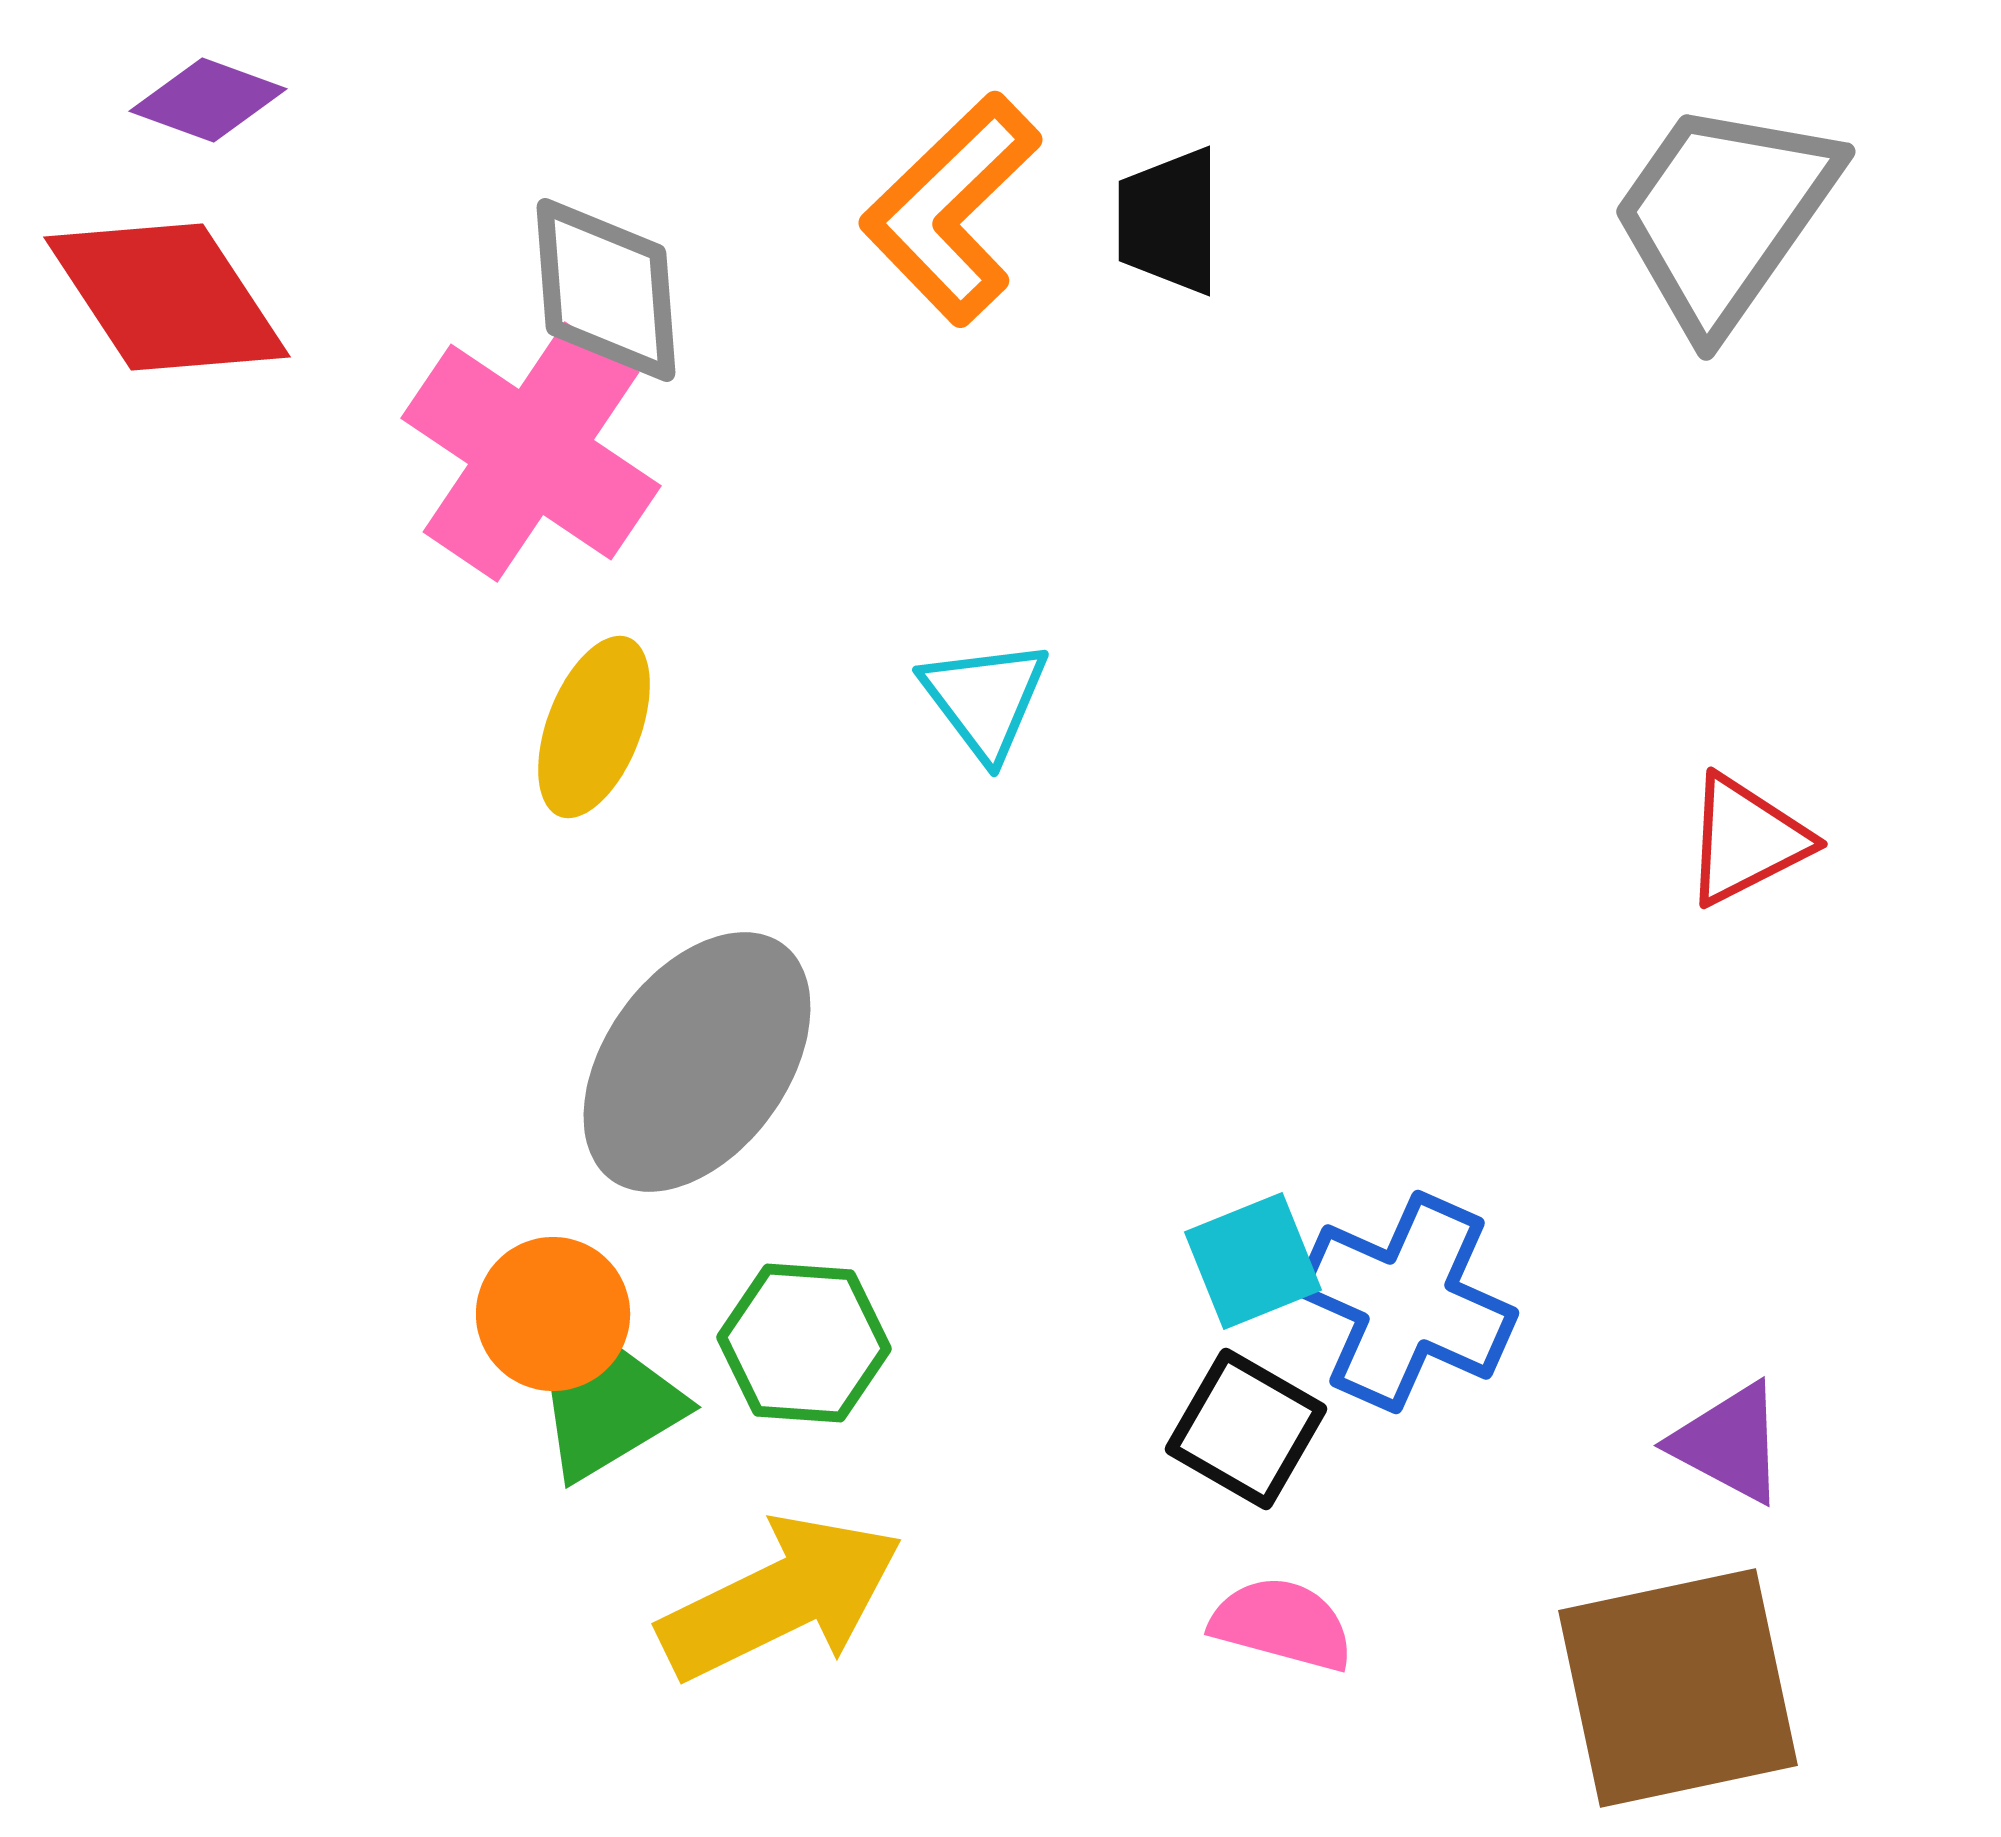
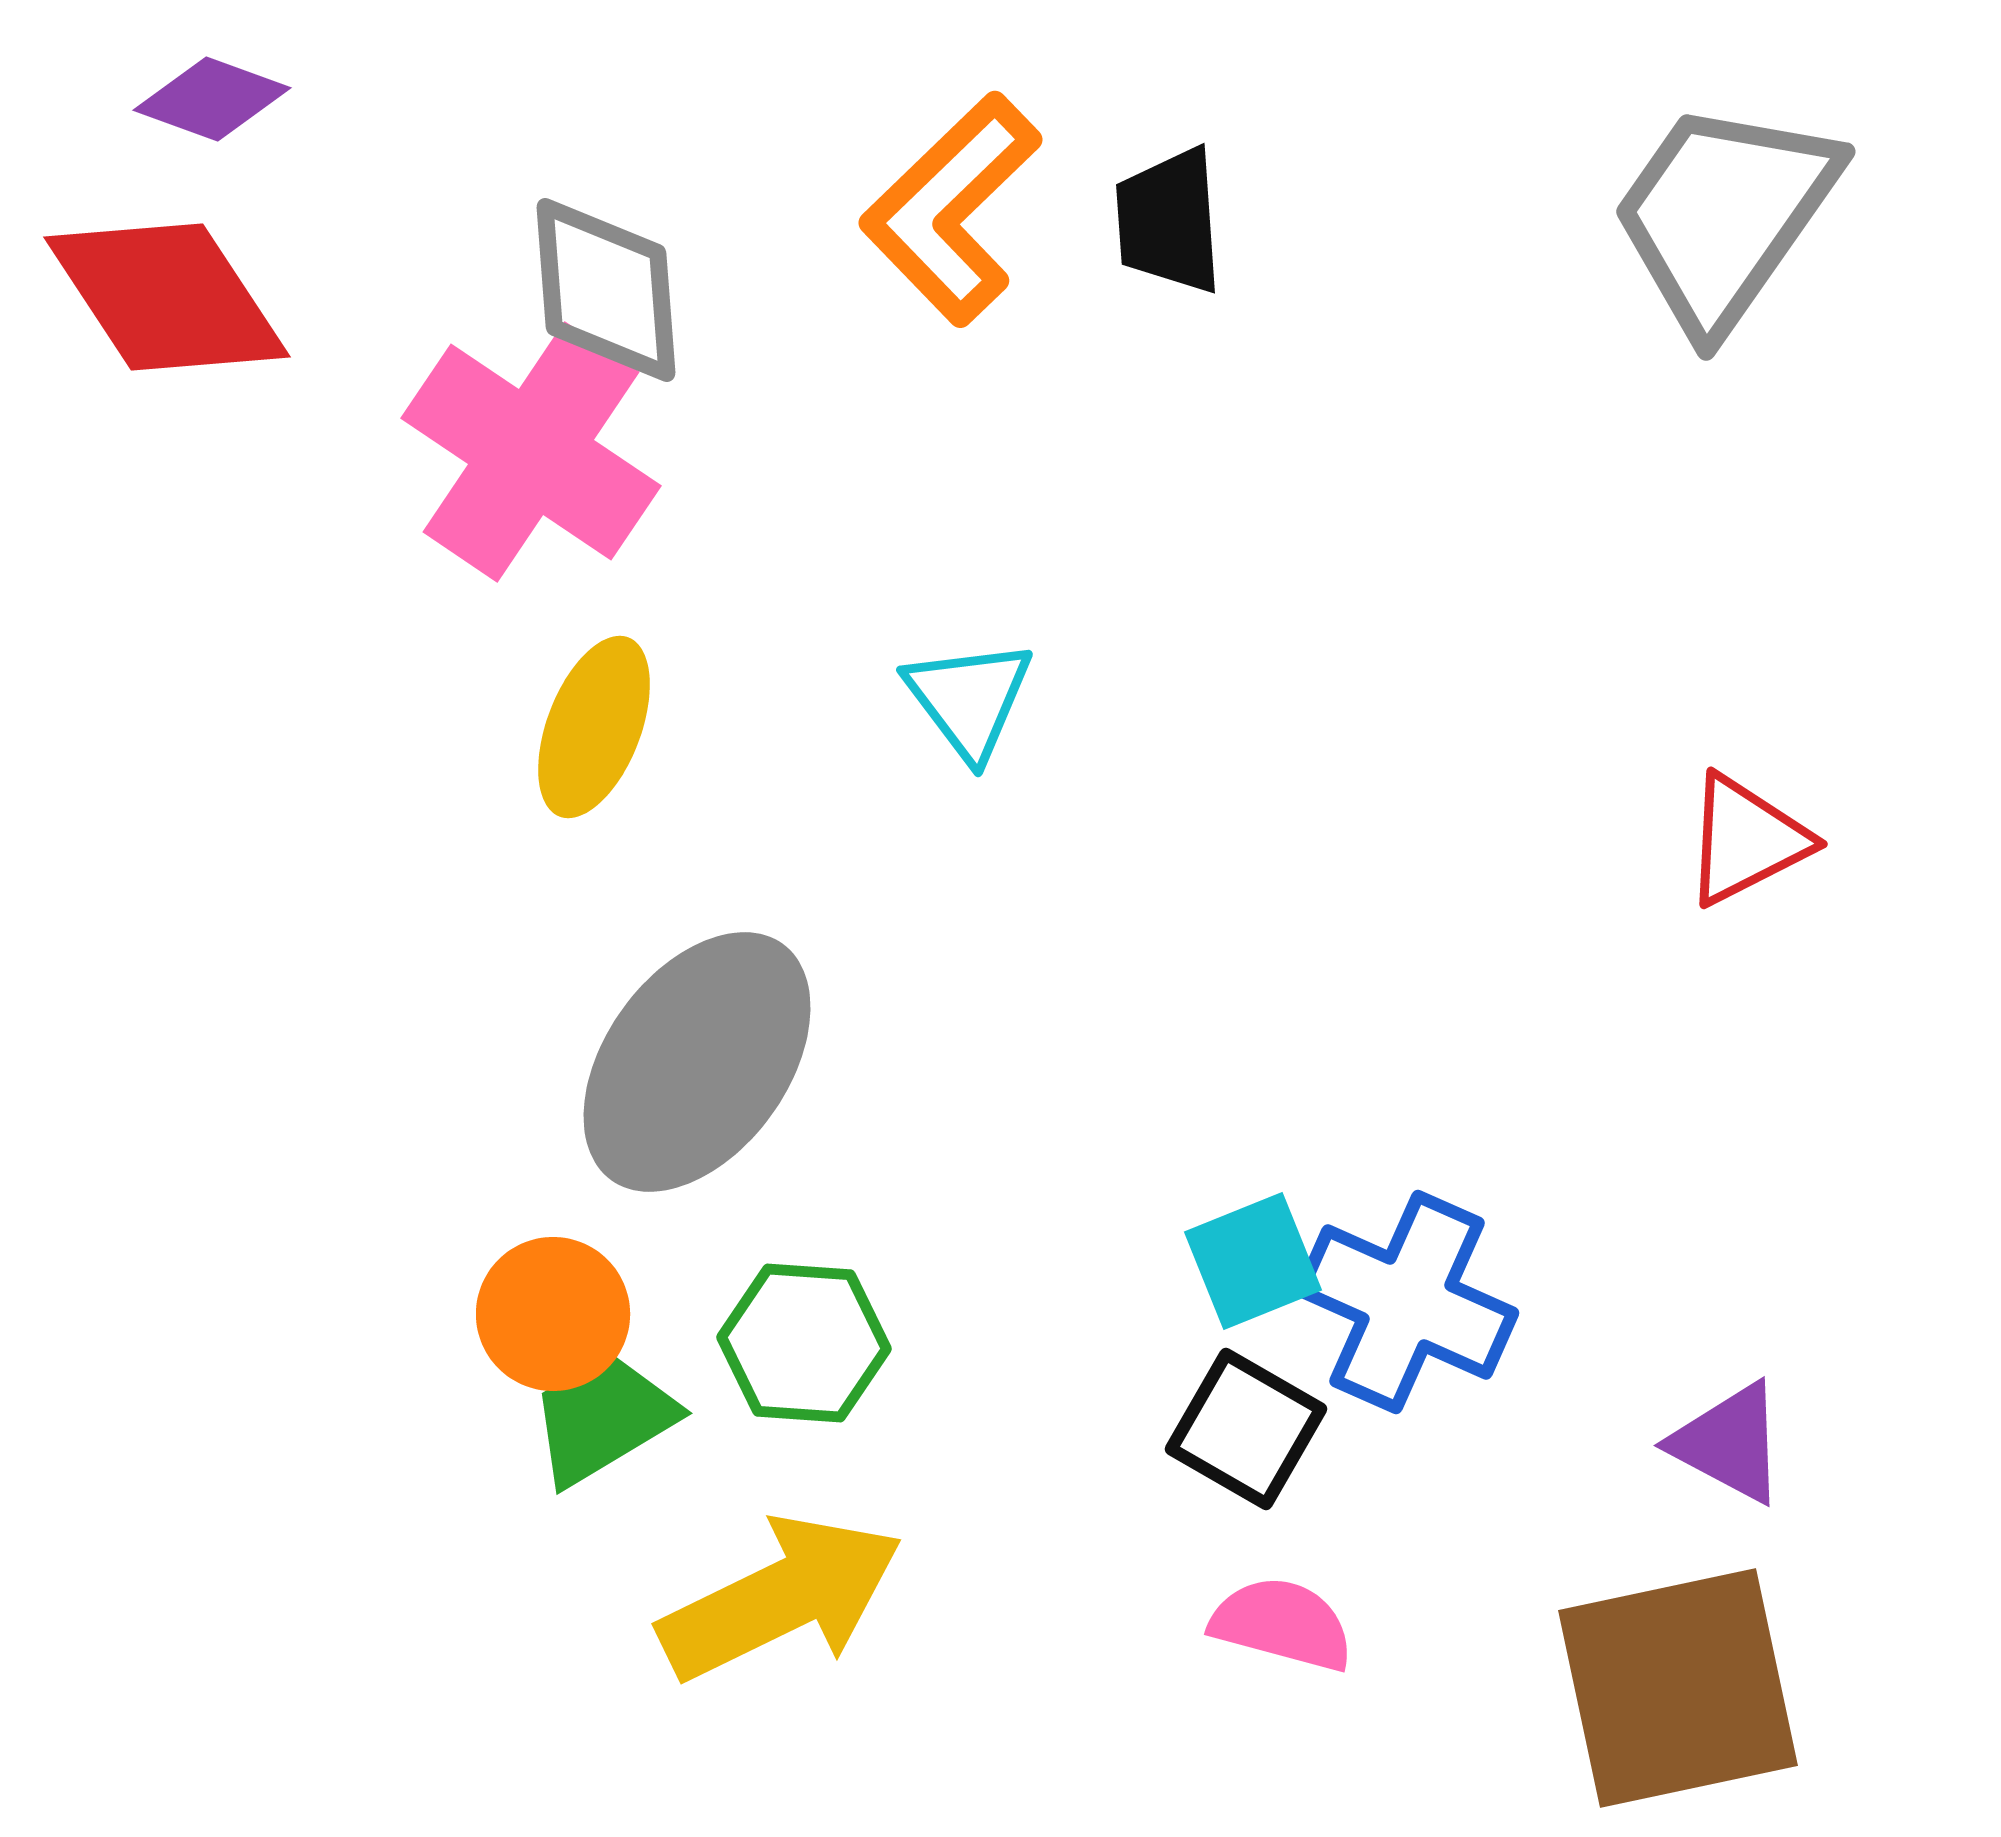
purple diamond: moved 4 px right, 1 px up
black trapezoid: rotated 4 degrees counterclockwise
cyan triangle: moved 16 px left
green trapezoid: moved 9 px left, 6 px down
